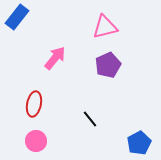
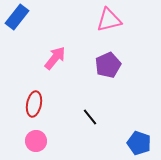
pink triangle: moved 4 px right, 7 px up
black line: moved 2 px up
blue pentagon: rotated 25 degrees counterclockwise
